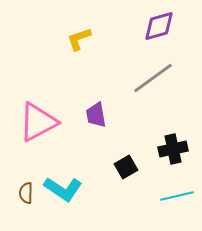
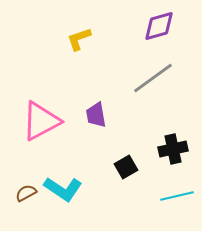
pink triangle: moved 3 px right, 1 px up
brown semicircle: rotated 60 degrees clockwise
